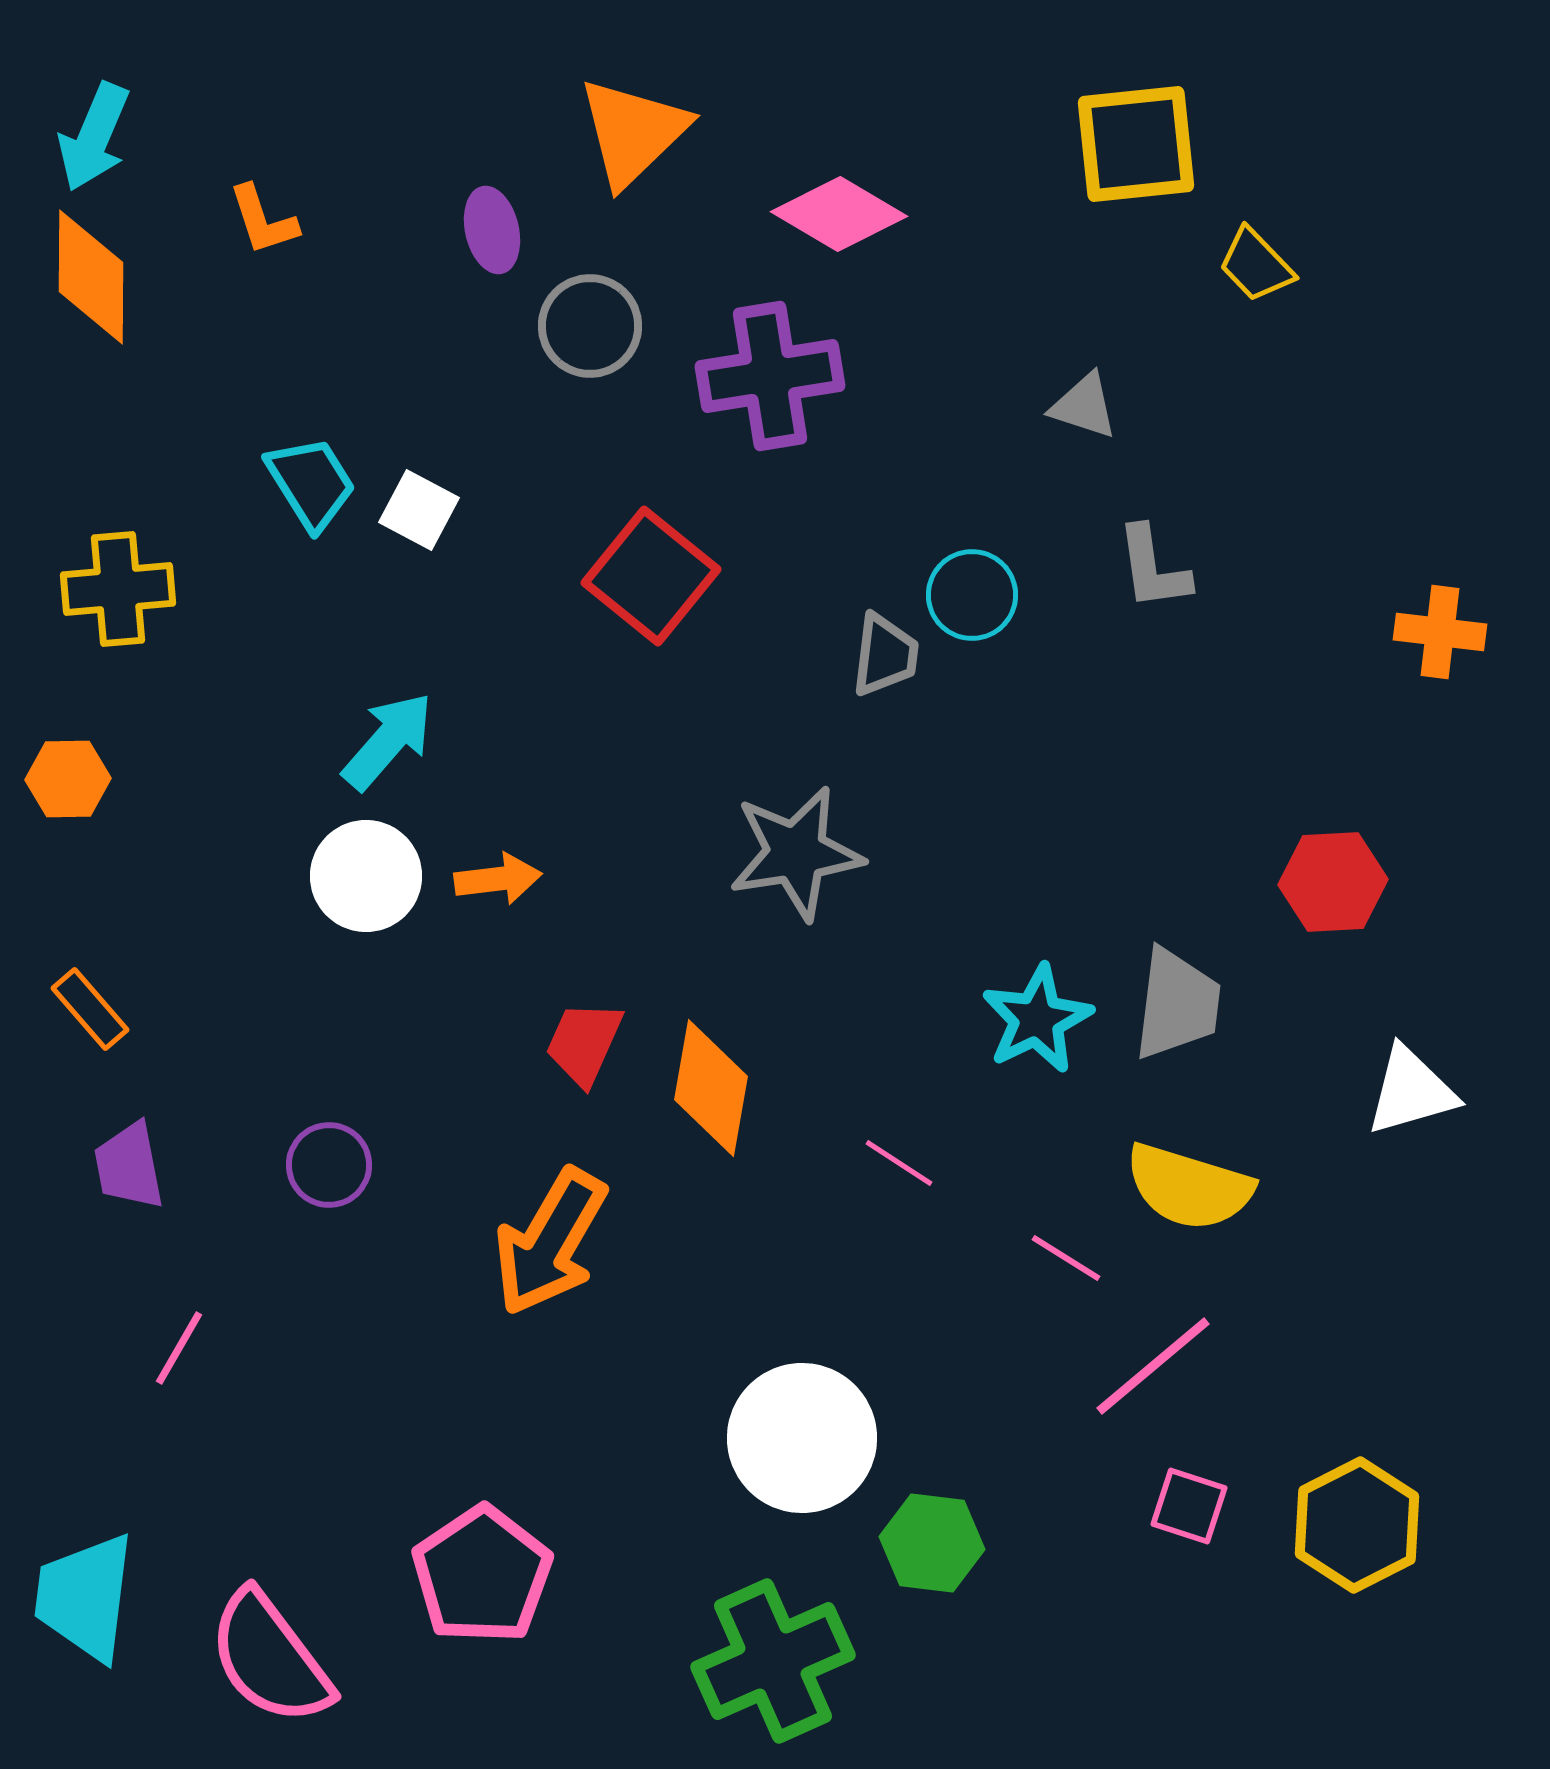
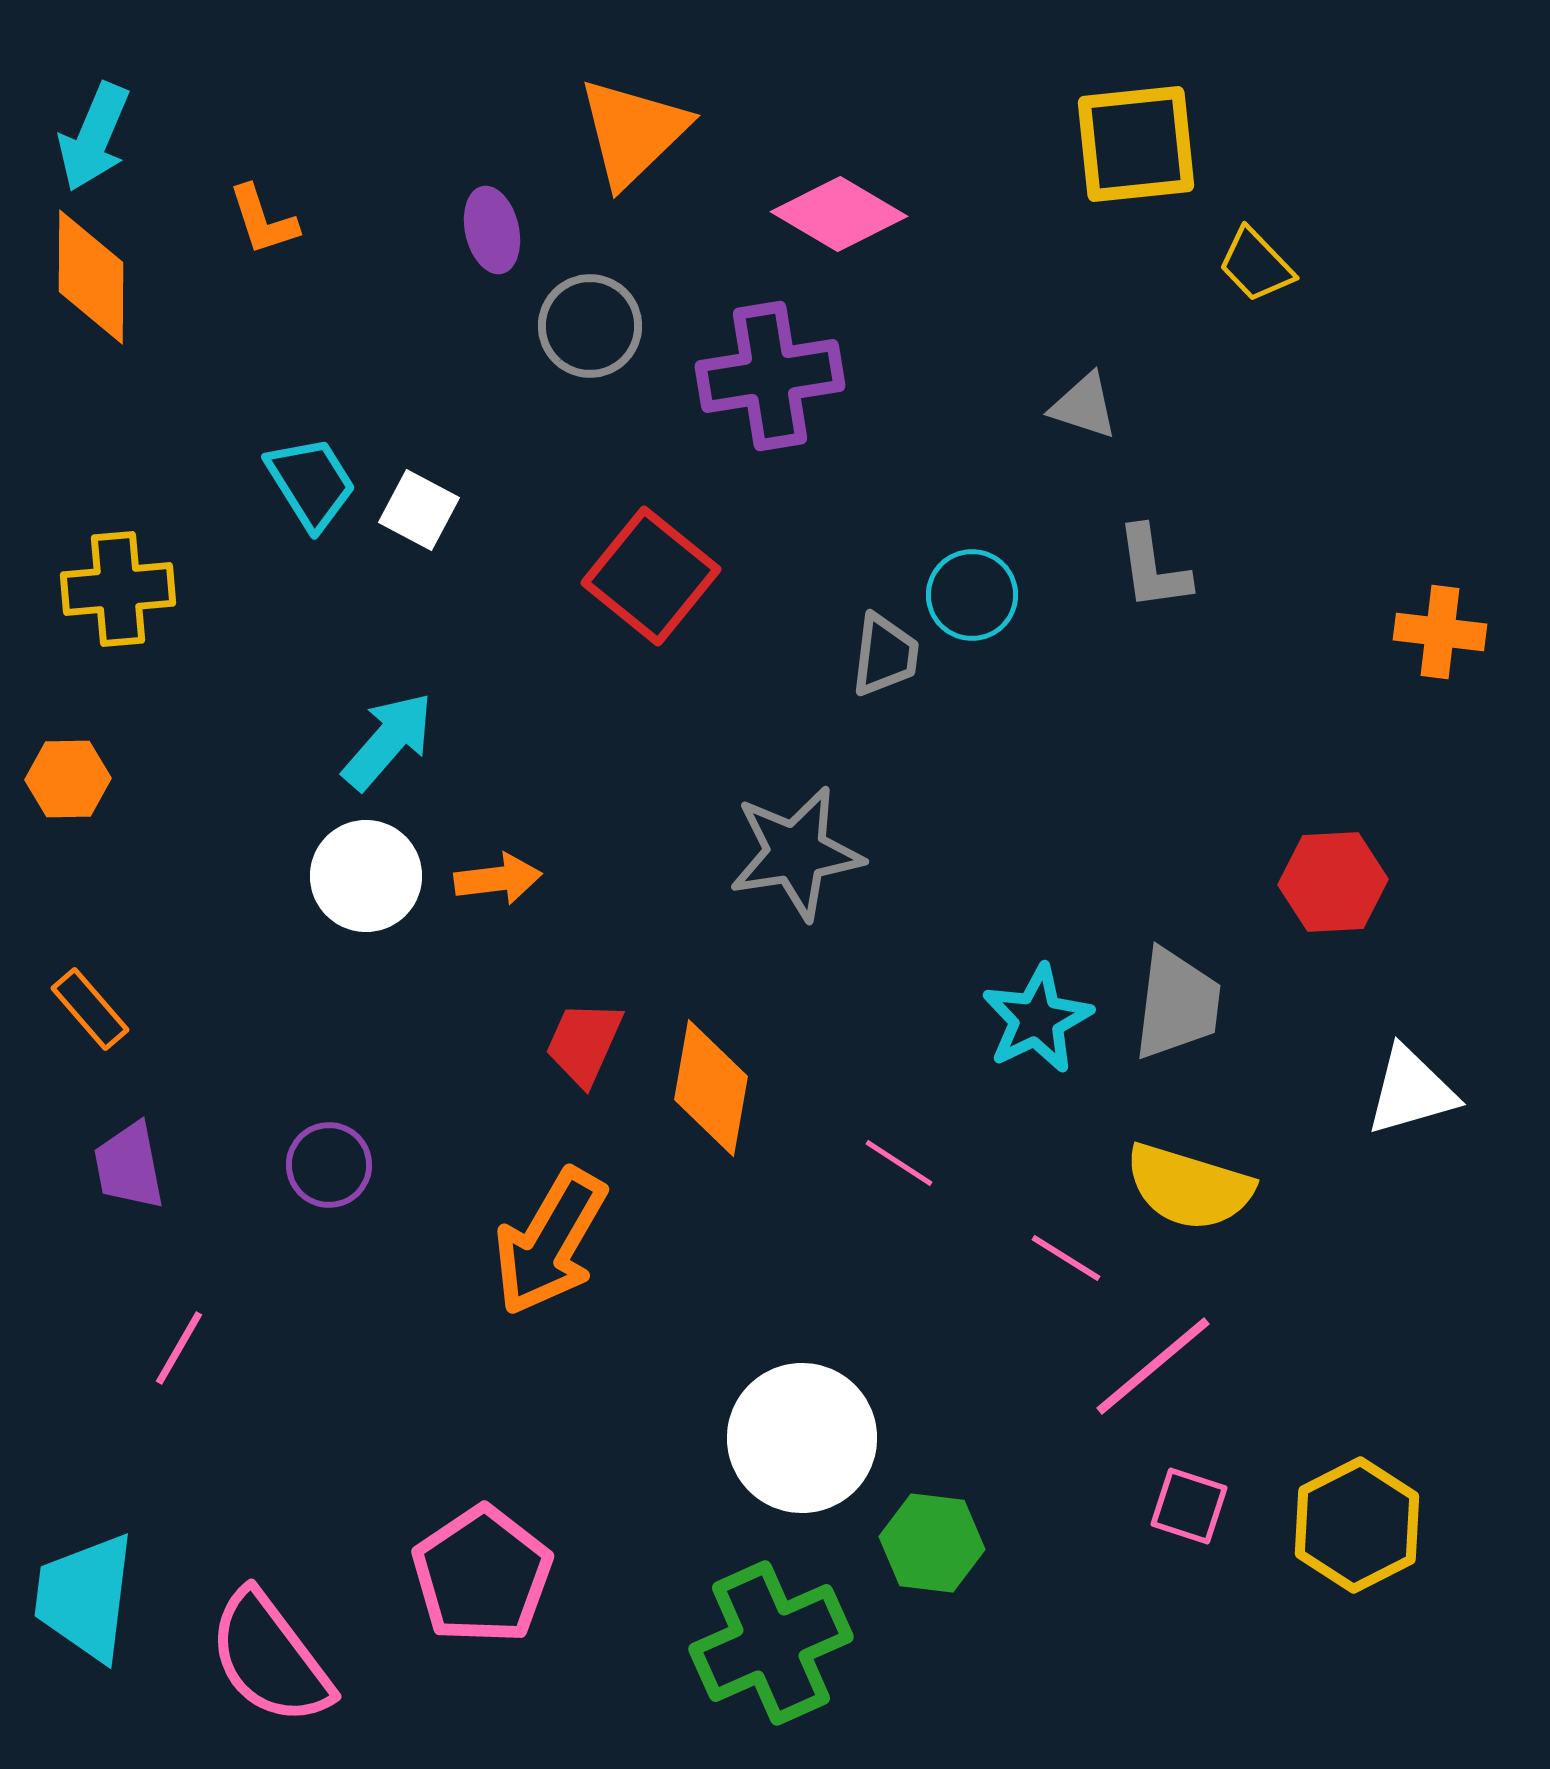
green cross at (773, 1661): moved 2 px left, 18 px up
